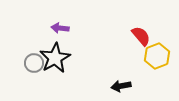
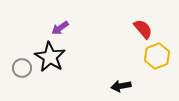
purple arrow: rotated 42 degrees counterclockwise
red semicircle: moved 2 px right, 7 px up
black star: moved 5 px left, 1 px up; rotated 12 degrees counterclockwise
gray circle: moved 12 px left, 5 px down
